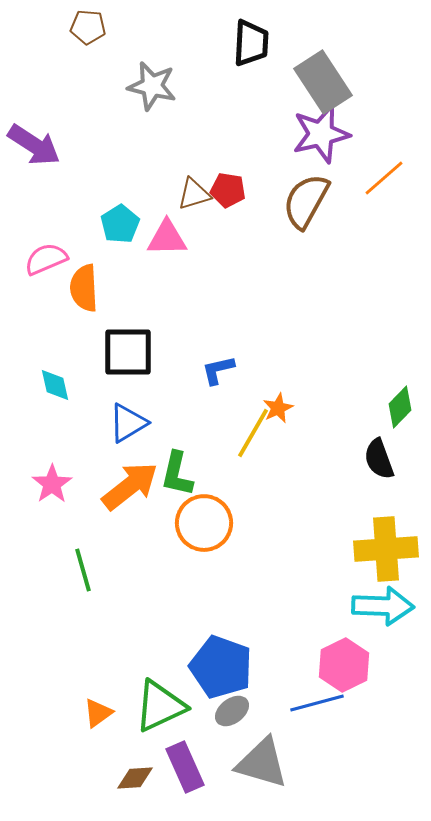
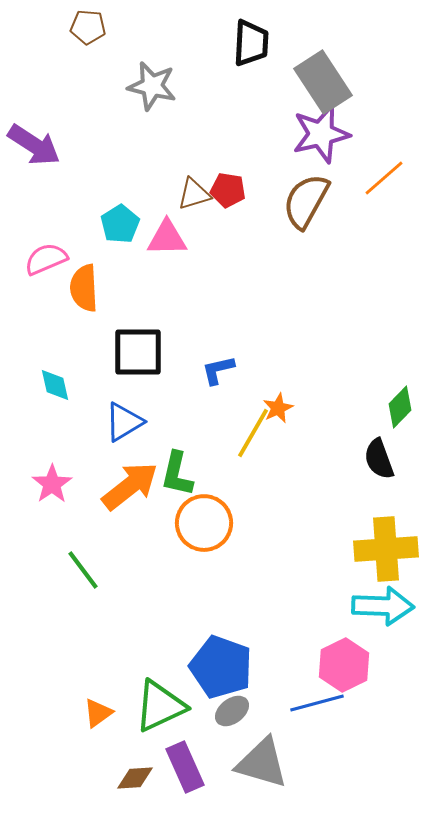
black square: moved 10 px right
blue triangle: moved 4 px left, 1 px up
green line: rotated 21 degrees counterclockwise
